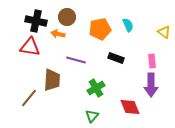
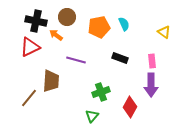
cyan semicircle: moved 4 px left, 1 px up
orange pentagon: moved 1 px left, 2 px up
orange arrow: moved 2 px left, 1 px down; rotated 24 degrees clockwise
red triangle: rotated 35 degrees counterclockwise
black rectangle: moved 4 px right
brown trapezoid: moved 1 px left, 1 px down
green cross: moved 5 px right, 4 px down; rotated 12 degrees clockwise
red diamond: rotated 50 degrees clockwise
